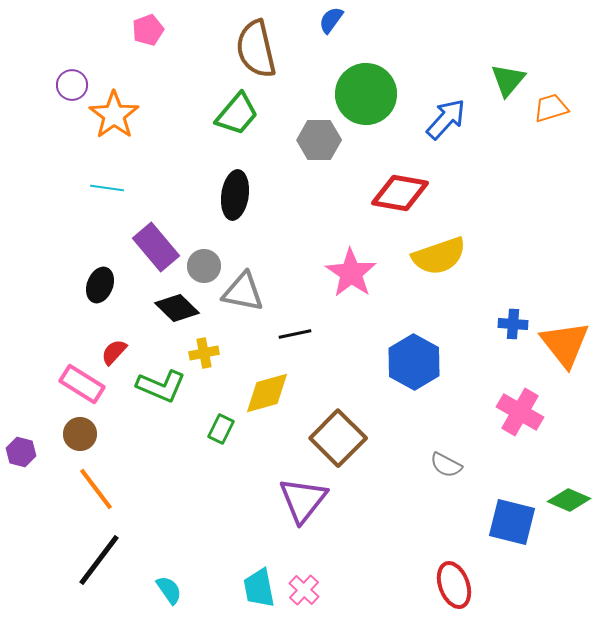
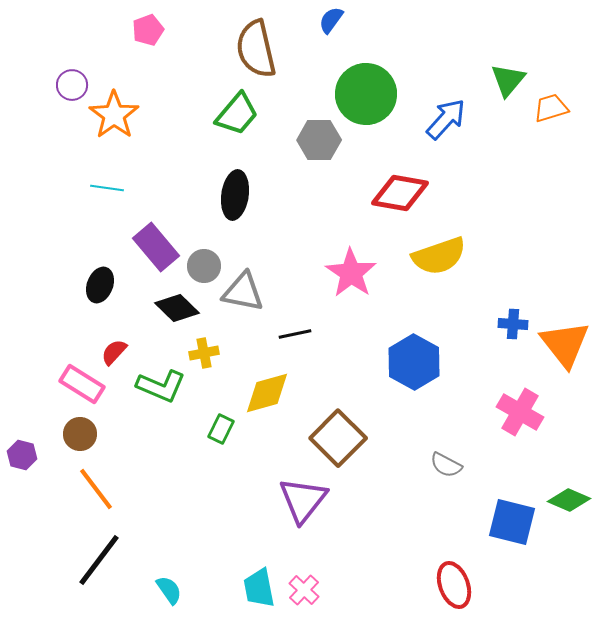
purple hexagon at (21, 452): moved 1 px right, 3 px down
